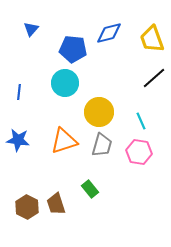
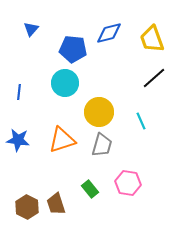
orange triangle: moved 2 px left, 1 px up
pink hexagon: moved 11 px left, 31 px down
